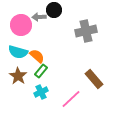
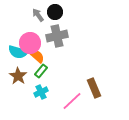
black circle: moved 1 px right, 2 px down
gray arrow: moved 1 px left, 2 px up; rotated 56 degrees clockwise
pink circle: moved 9 px right, 18 px down
gray cross: moved 29 px left, 5 px down
brown rectangle: moved 9 px down; rotated 18 degrees clockwise
pink line: moved 1 px right, 2 px down
